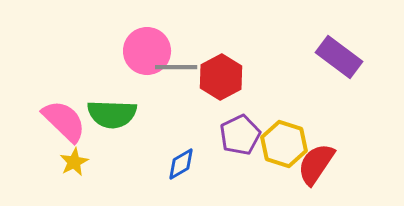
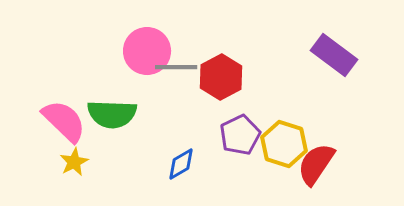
purple rectangle: moved 5 px left, 2 px up
